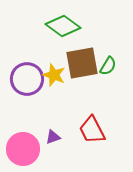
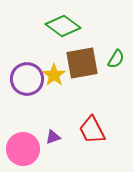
green semicircle: moved 8 px right, 7 px up
yellow star: rotated 15 degrees clockwise
